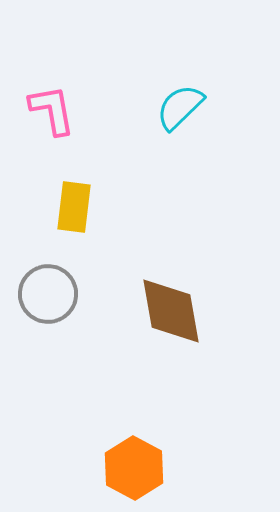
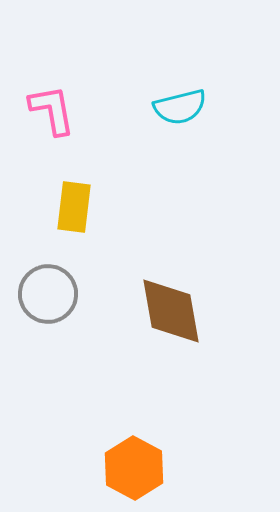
cyan semicircle: rotated 150 degrees counterclockwise
